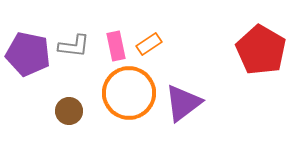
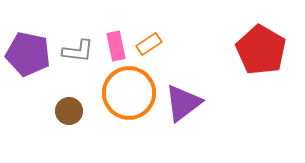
gray L-shape: moved 4 px right, 5 px down
